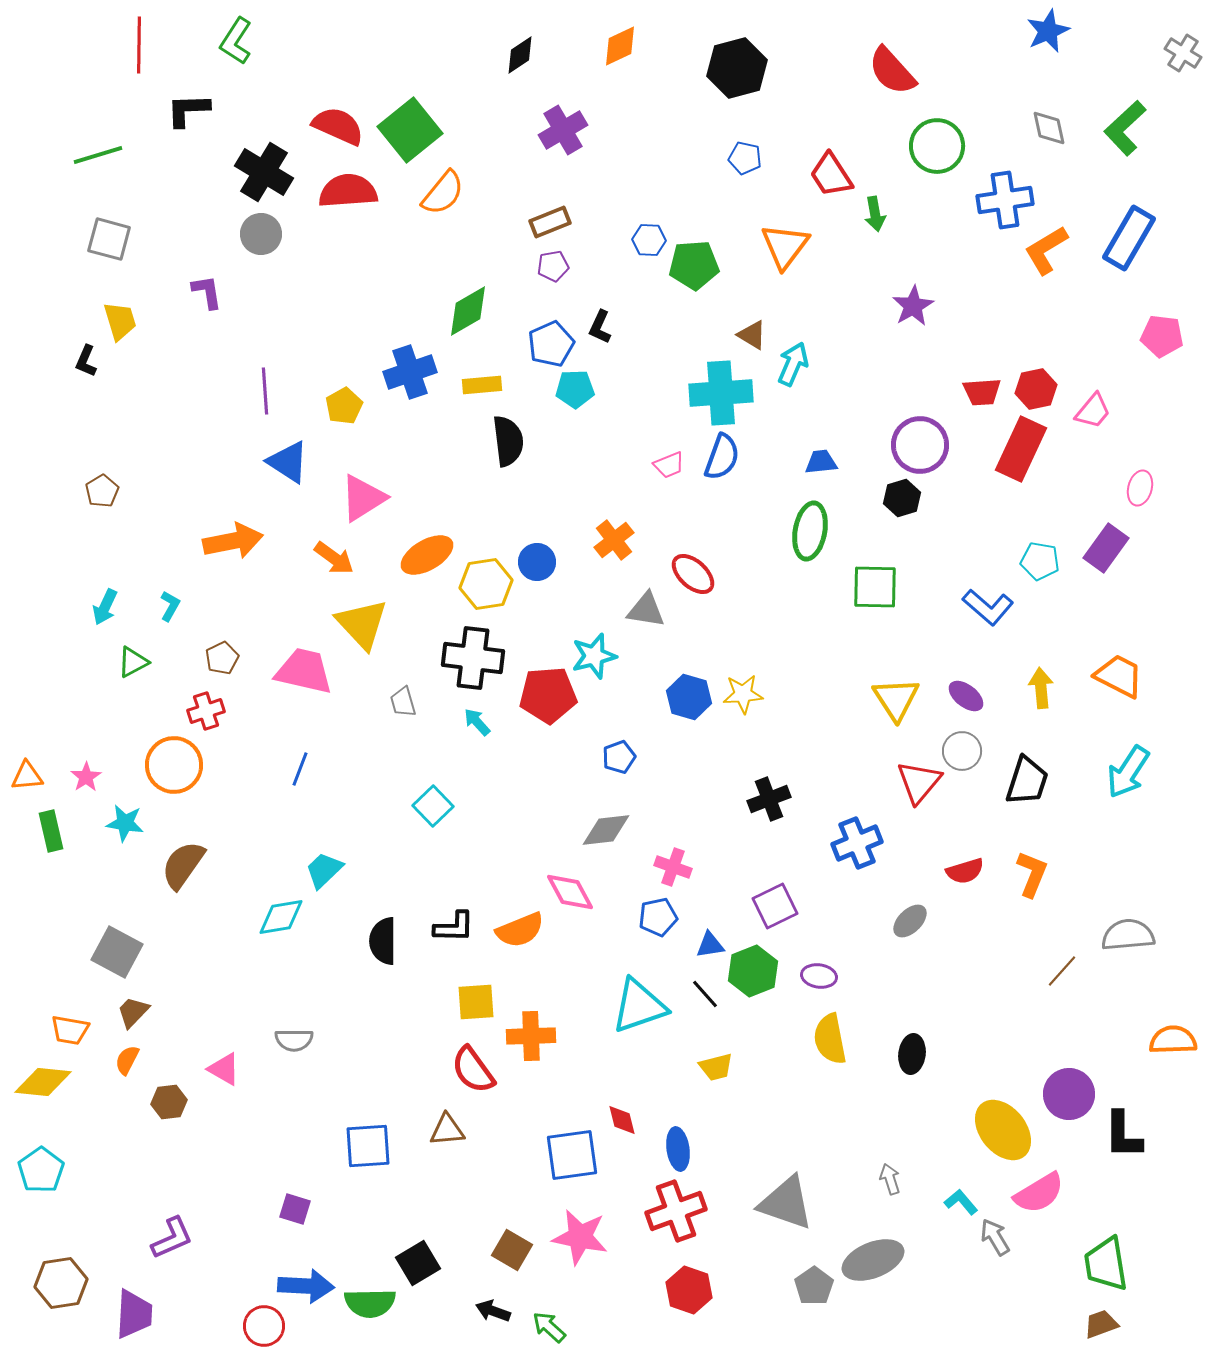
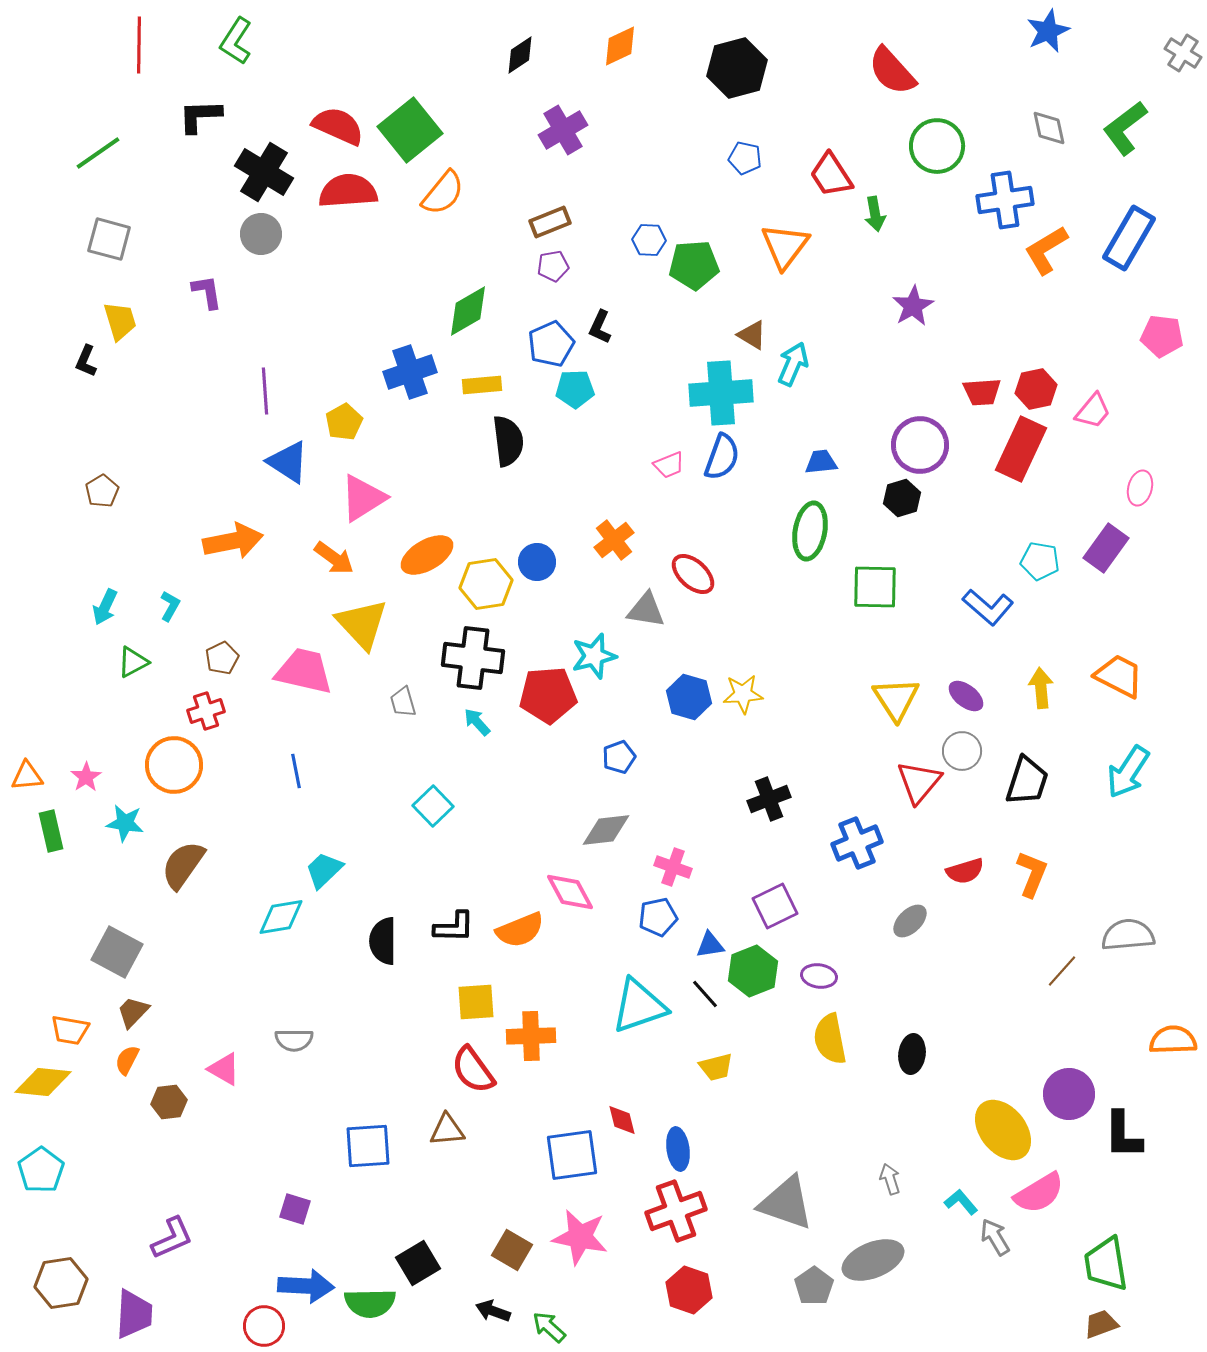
black L-shape at (188, 110): moved 12 px right, 6 px down
green L-shape at (1125, 128): rotated 6 degrees clockwise
green line at (98, 155): moved 2 px up; rotated 18 degrees counterclockwise
yellow pentagon at (344, 406): moved 16 px down
blue line at (300, 769): moved 4 px left, 2 px down; rotated 32 degrees counterclockwise
